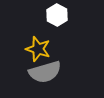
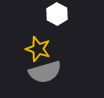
white hexagon: moved 1 px up
